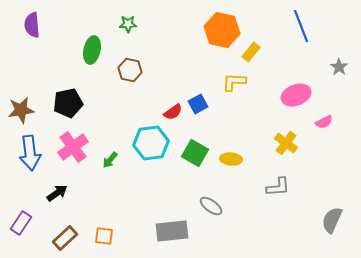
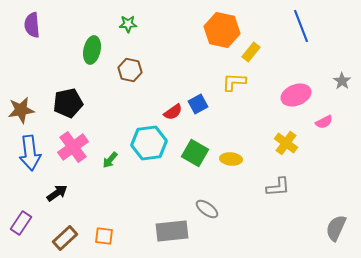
gray star: moved 3 px right, 14 px down
cyan hexagon: moved 2 px left
gray ellipse: moved 4 px left, 3 px down
gray semicircle: moved 4 px right, 8 px down
